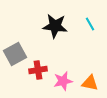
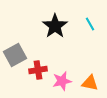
black star: rotated 30 degrees clockwise
gray square: moved 1 px down
pink star: moved 1 px left
